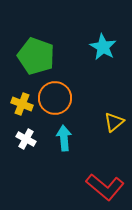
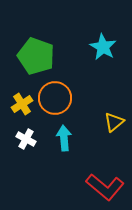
yellow cross: rotated 35 degrees clockwise
